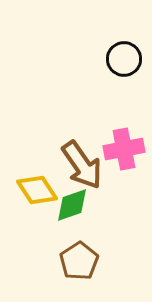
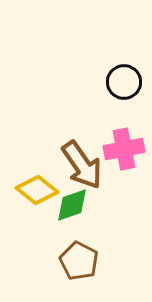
black circle: moved 23 px down
yellow diamond: rotated 18 degrees counterclockwise
brown pentagon: rotated 12 degrees counterclockwise
